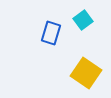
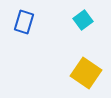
blue rectangle: moved 27 px left, 11 px up
